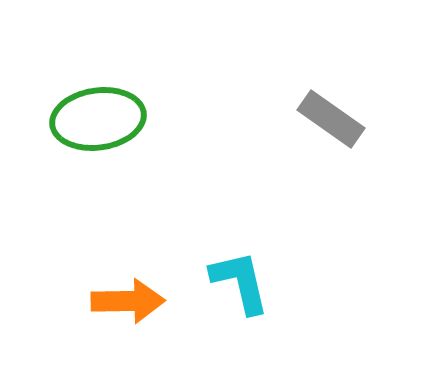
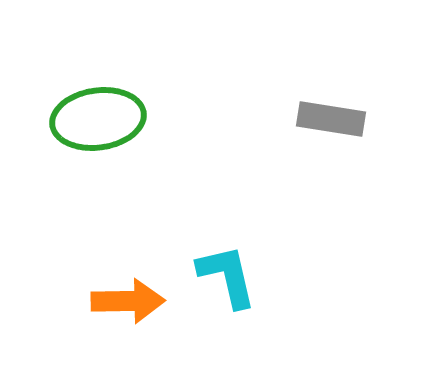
gray rectangle: rotated 26 degrees counterclockwise
cyan L-shape: moved 13 px left, 6 px up
